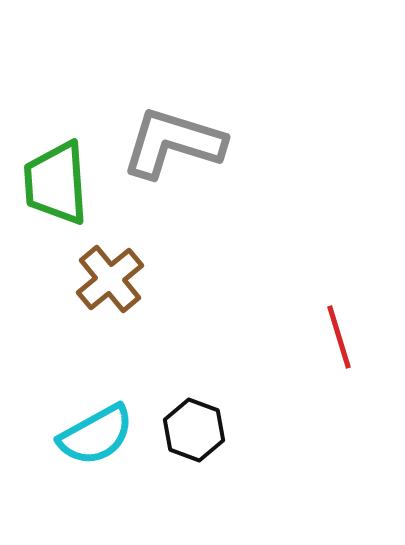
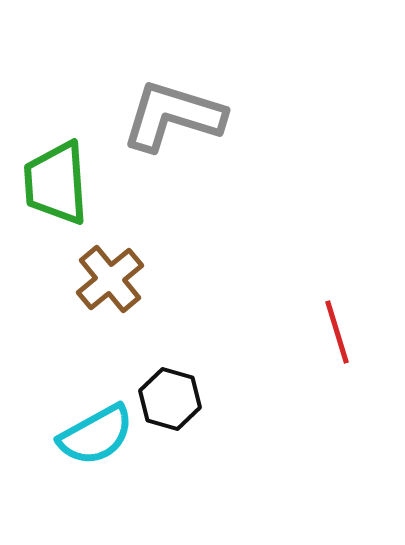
gray L-shape: moved 27 px up
red line: moved 2 px left, 5 px up
black hexagon: moved 24 px left, 31 px up; rotated 4 degrees counterclockwise
